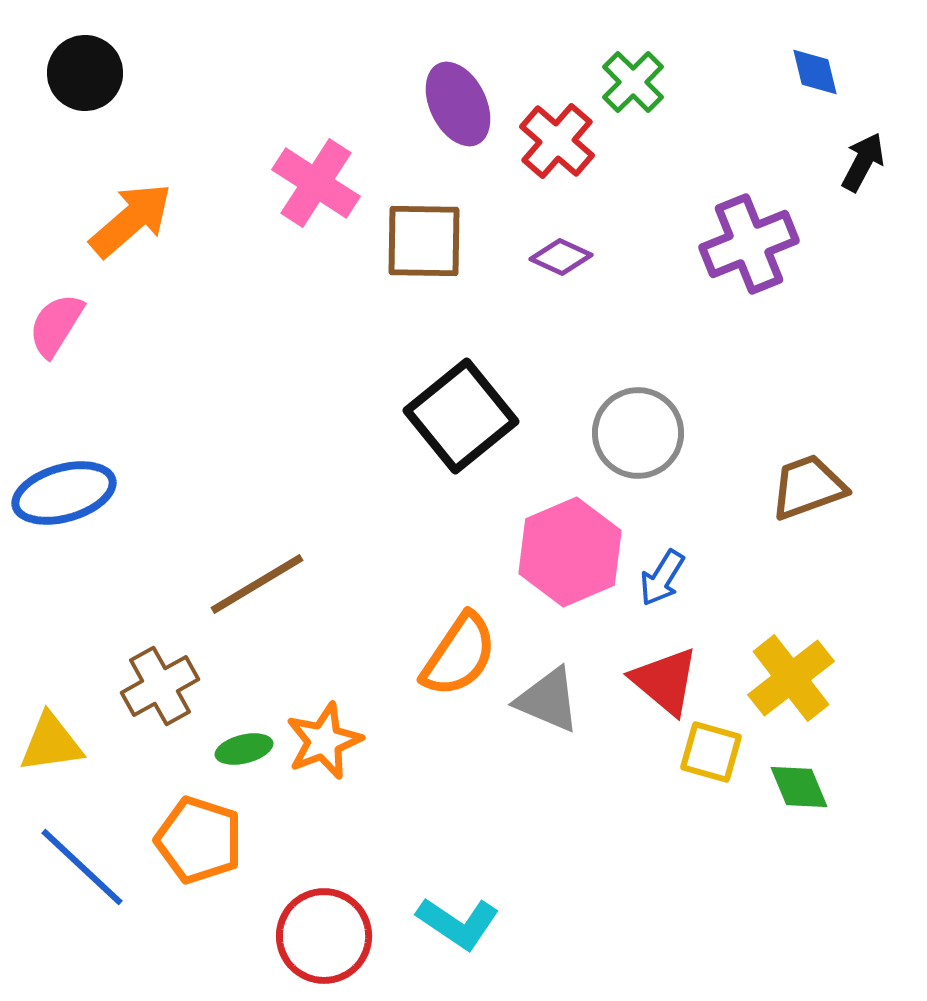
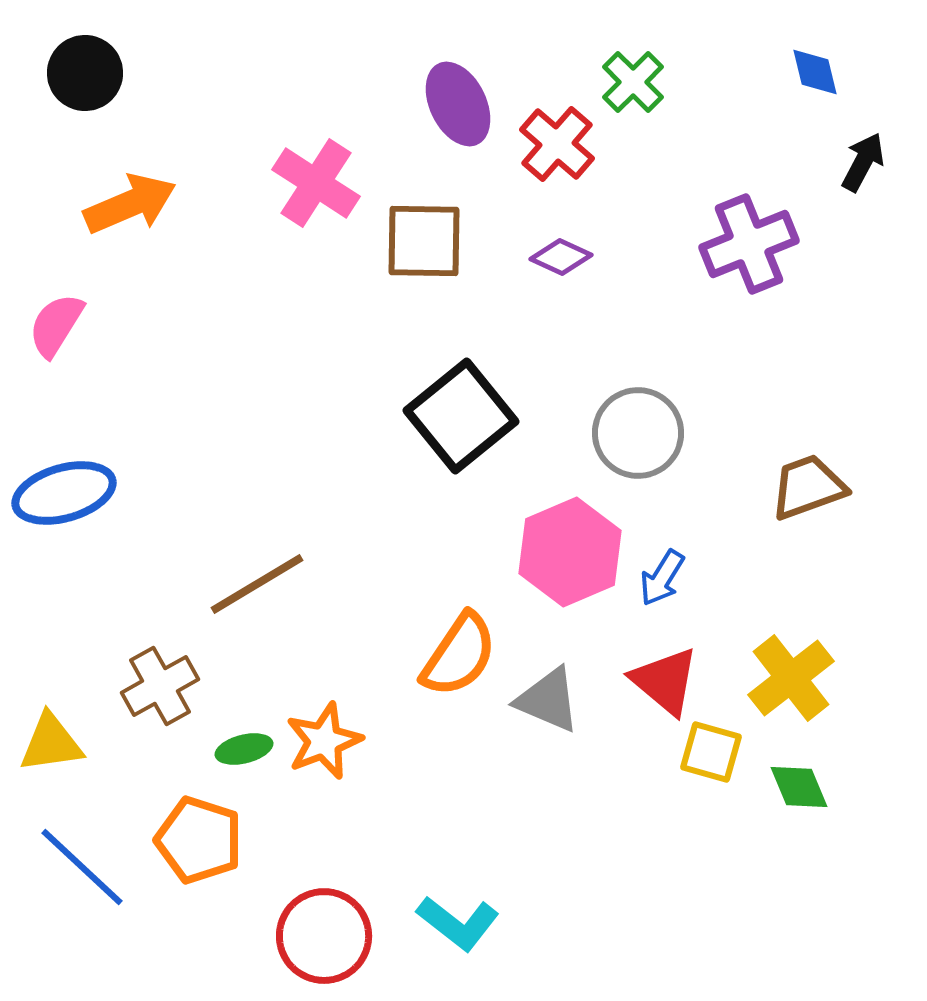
red cross: moved 3 px down
orange arrow: moved 1 px left, 16 px up; rotated 18 degrees clockwise
cyan L-shape: rotated 4 degrees clockwise
